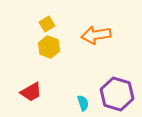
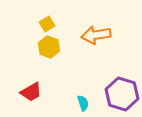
purple hexagon: moved 5 px right
